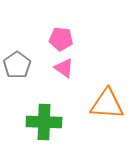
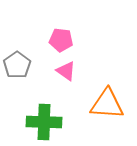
pink pentagon: moved 1 px down
pink triangle: moved 2 px right, 3 px down
